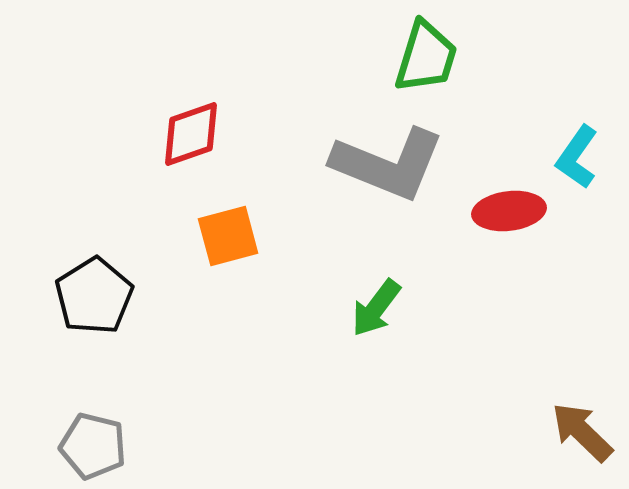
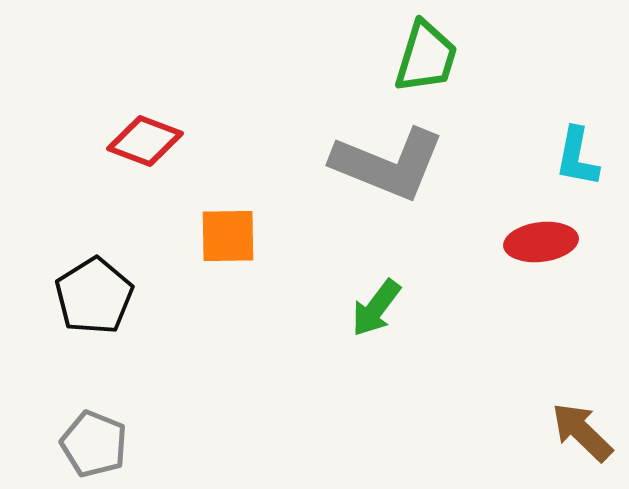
red diamond: moved 46 px left, 7 px down; rotated 40 degrees clockwise
cyan L-shape: rotated 24 degrees counterclockwise
red ellipse: moved 32 px right, 31 px down
orange square: rotated 14 degrees clockwise
gray pentagon: moved 1 px right, 2 px up; rotated 8 degrees clockwise
